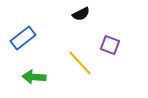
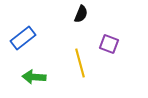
black semicircle: rotated 42 degrees counterclockwise
purple square: moved 1 px left, 1 px up
yellow line: rotated 28 degrees clockwise
